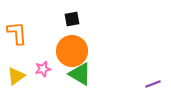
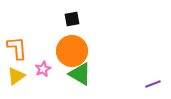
orange L-shape: moved 15 px down
pink star: rotated 14 degrees counterclockwise
